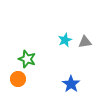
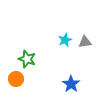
orange circle: moved 2 px left
